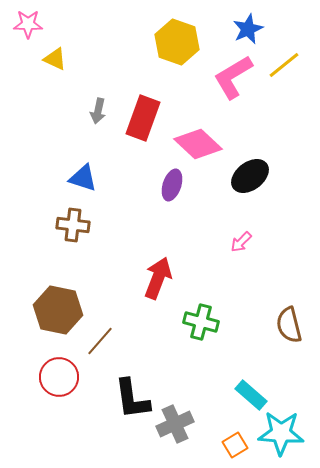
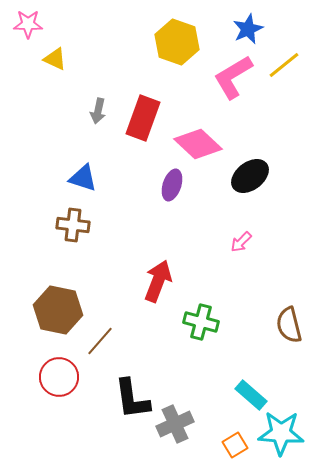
red arrow: moved 3 px down
